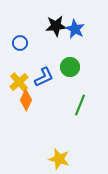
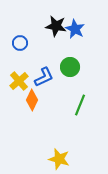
black star: rotated 15 degrees clockwise
yellow cross: moved 1 px up
orange diamond: moved 6 px right
